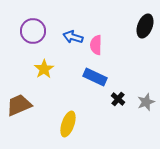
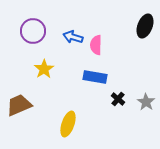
blue rectangle: rotated 15 degrees counterclockwise
gray star: rotated 18 degrees counterclockwise
